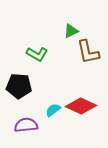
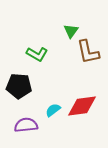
green triangle: rotated 28 degrees counterclockwise
red diamond: moved 1 px right; rotated 32 degrees counterclockwise
